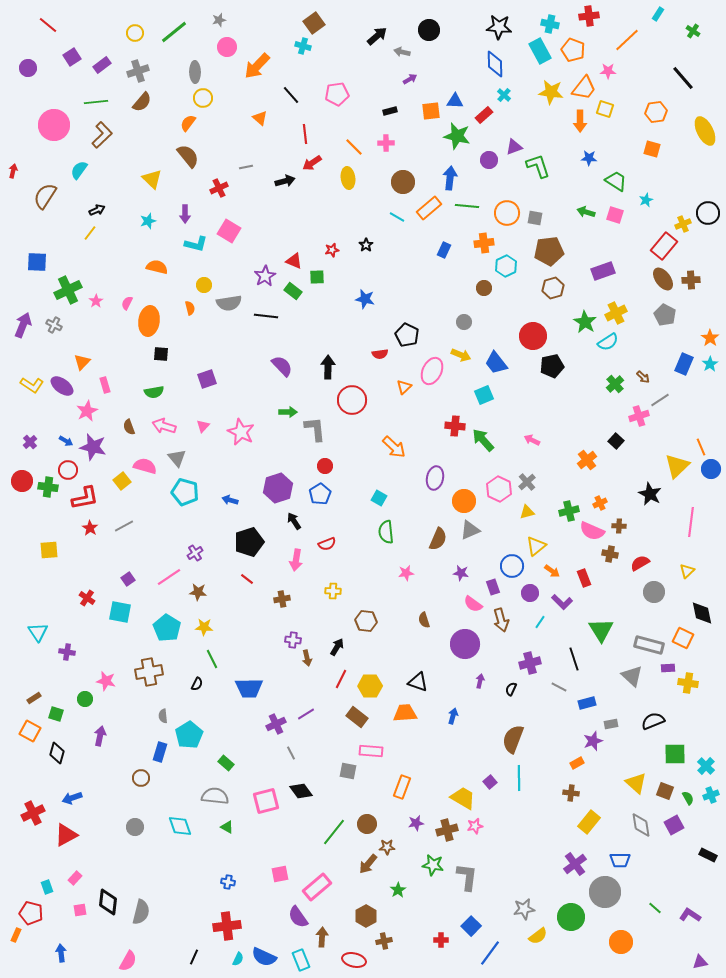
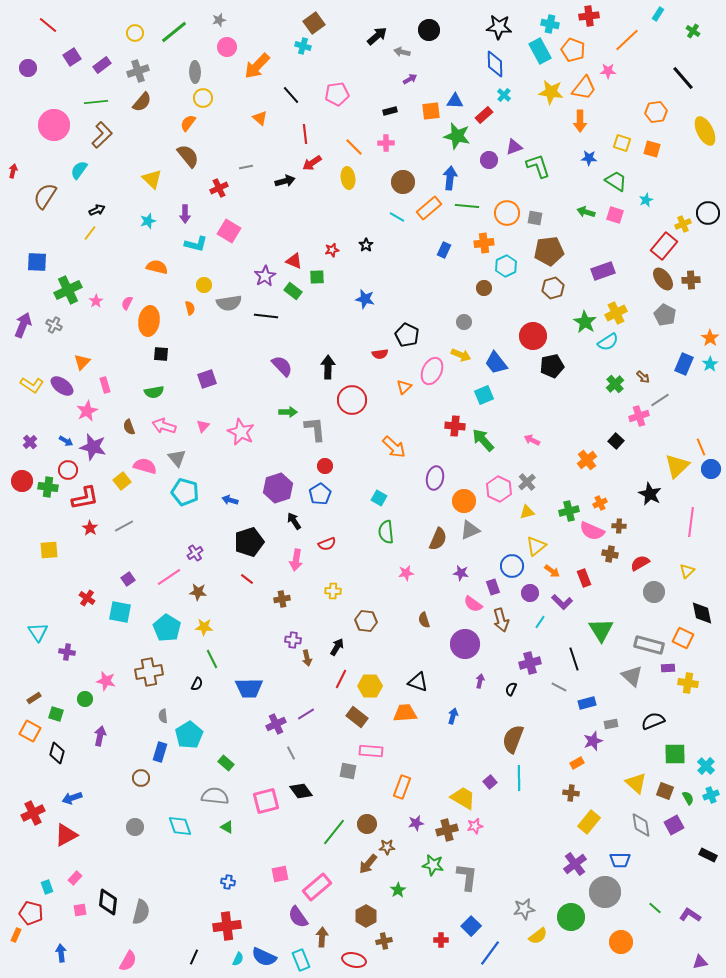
yellow square at (605, 109): moved 17 px right, 34 px down
